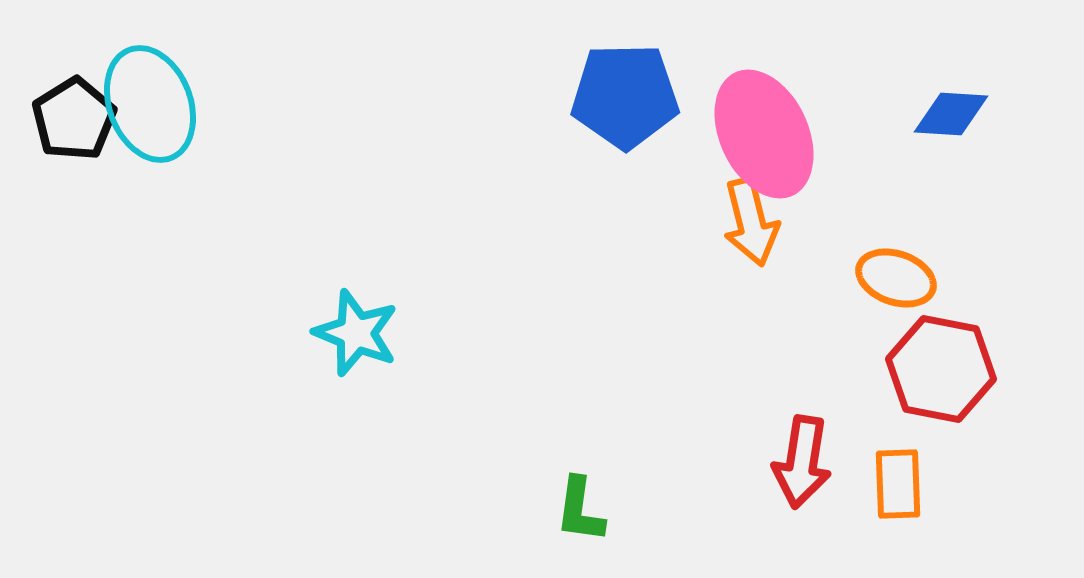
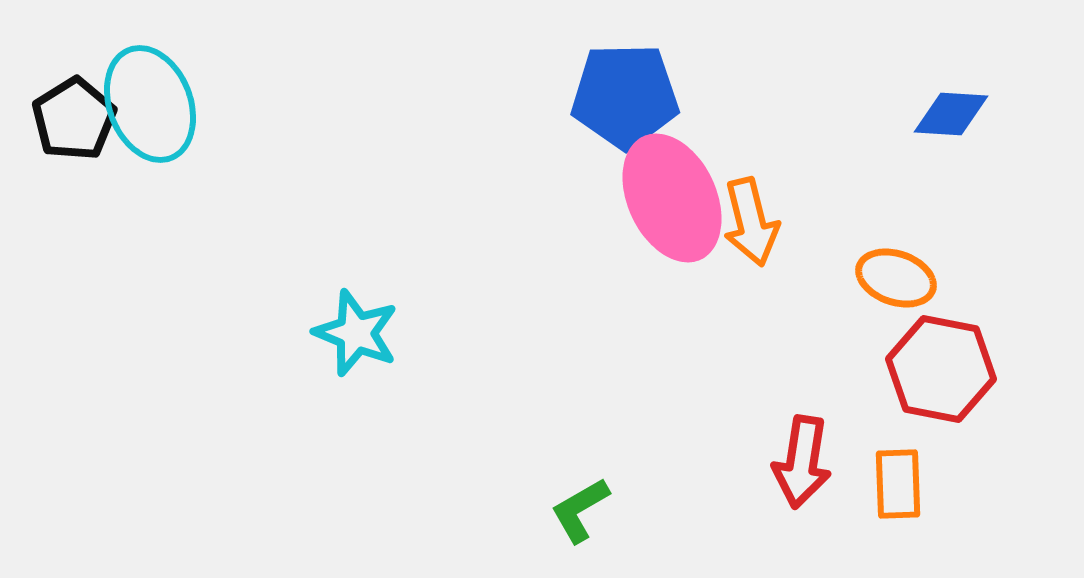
pink ellipse: moved 92 px left, 64 px down
green L-shape: rotated 52 degrees clockwise
